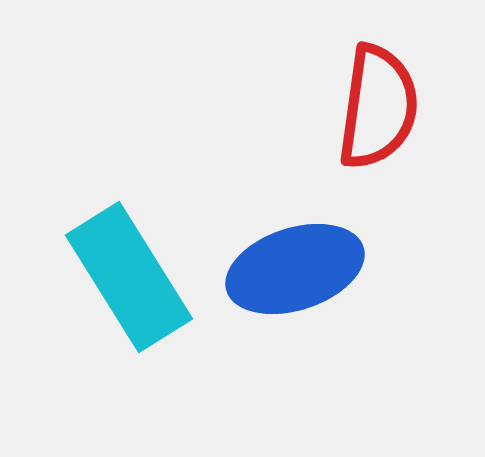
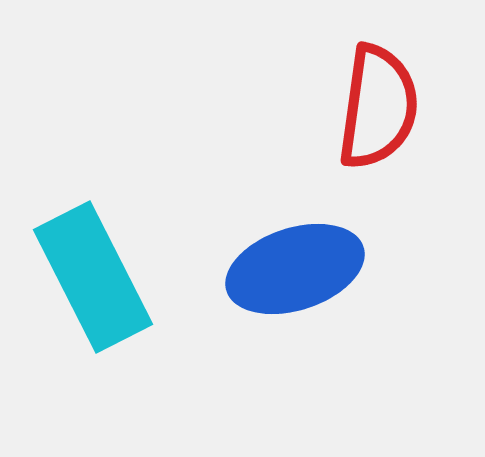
cyan rectangle: moved 36 px left; rotated 5 degrees clockwise
